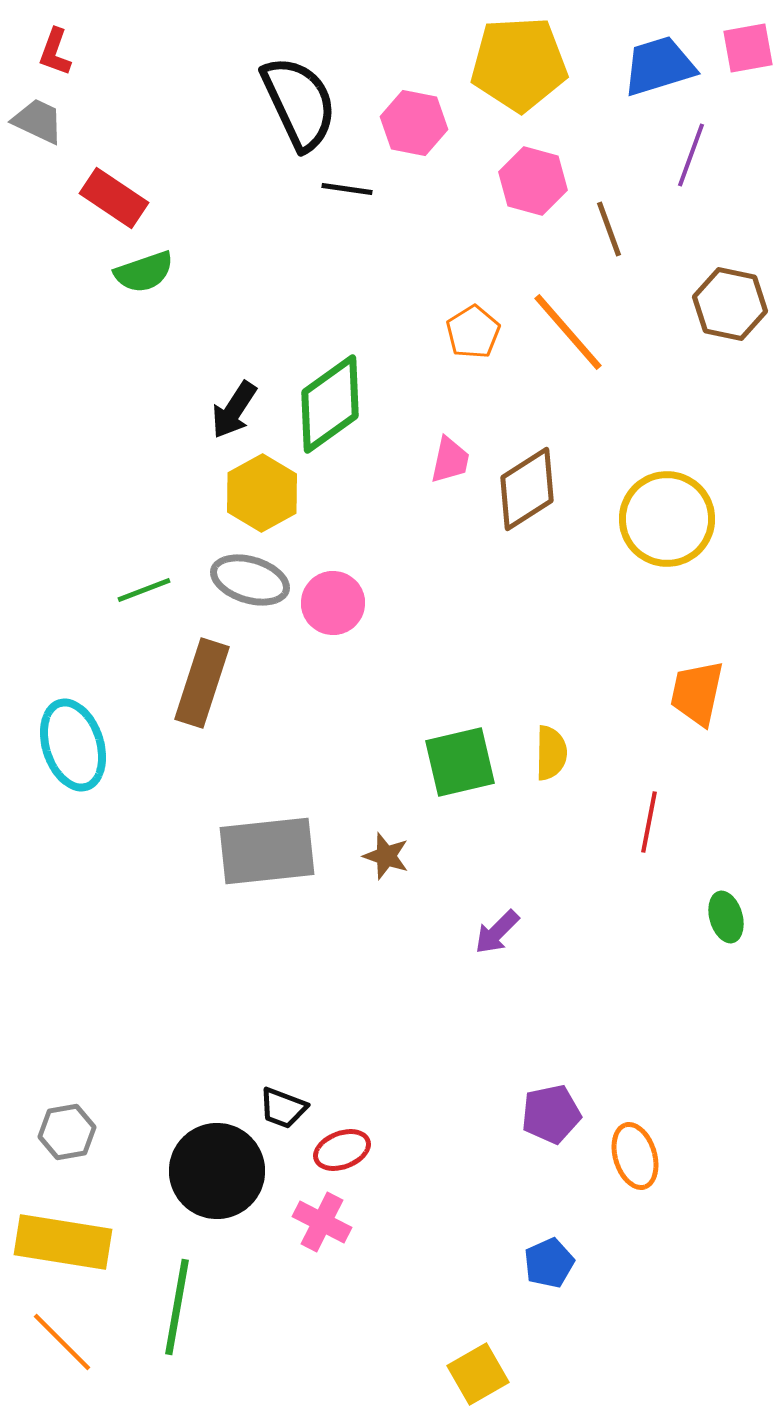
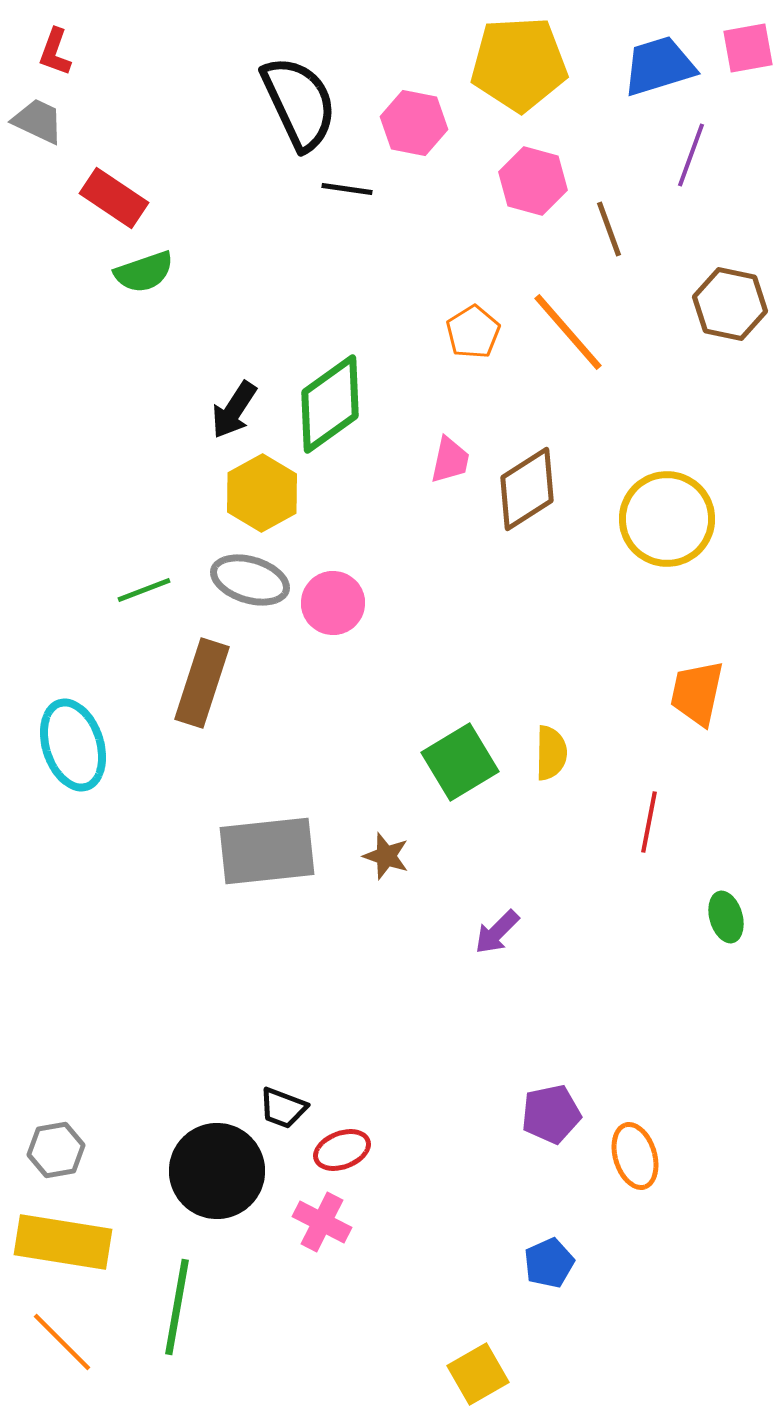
green square at (460, 762): rotated 18 degrees counterclockwise
gray hexagon at (67, 1132): moved 11 px left, 18 px down
